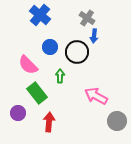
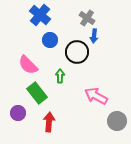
blue circle: moved 7 px up
